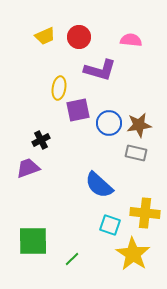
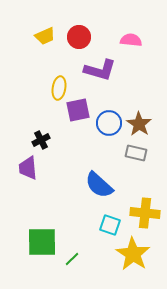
brown star: moved 1 px up; rotated 30 degrees counterclockwise
purple trapezoid: rotated 75 degrees counterclockwise
green square: moved 9 px right, 1 px down
